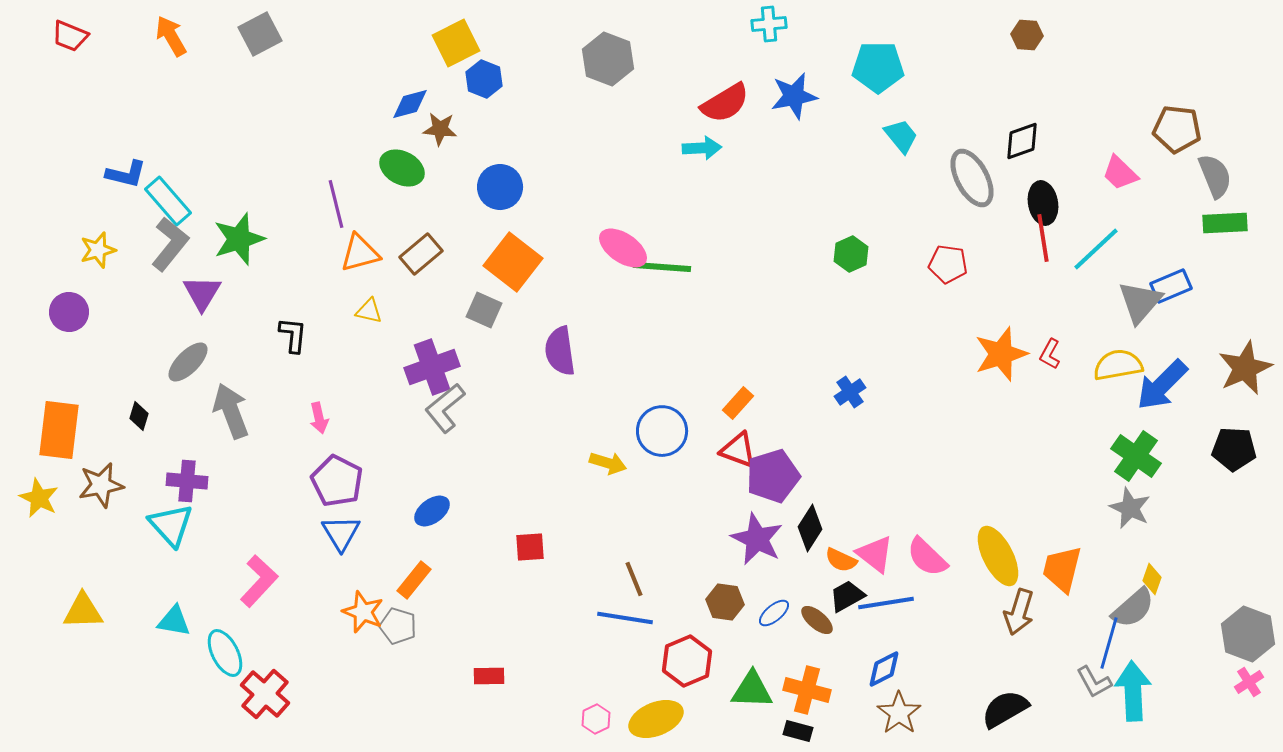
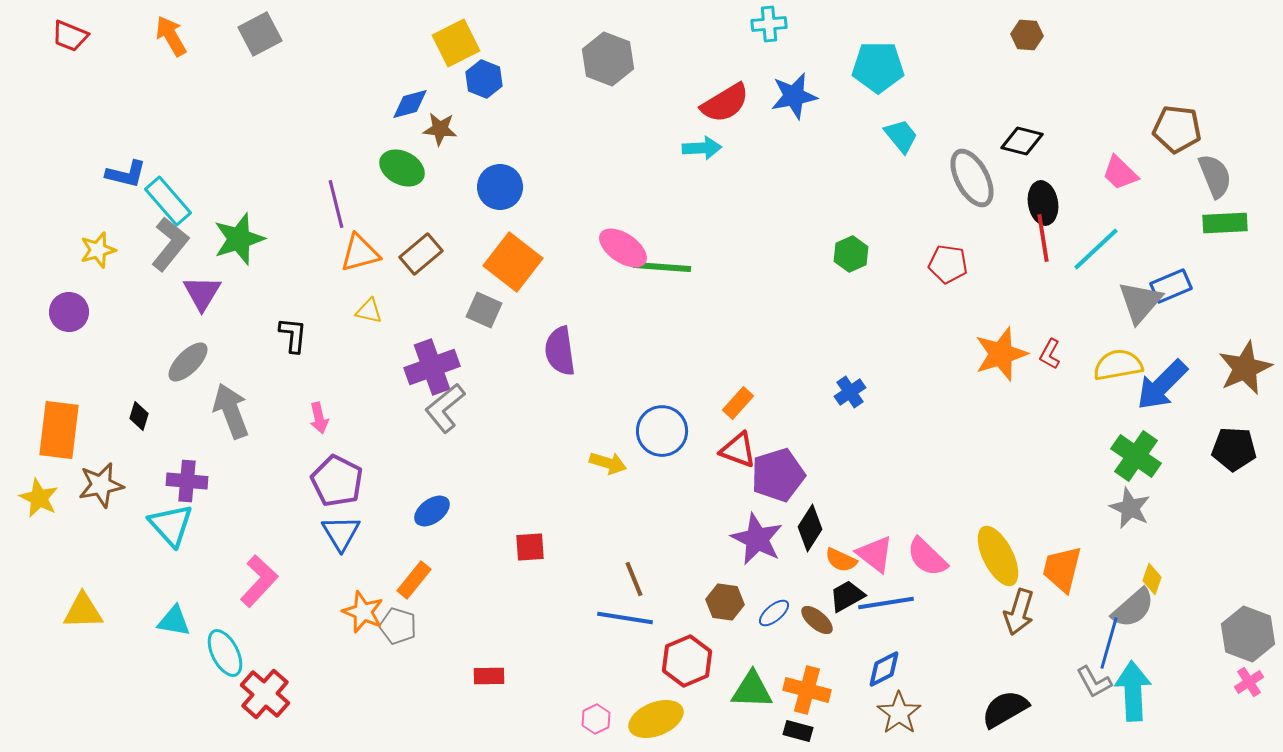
black diamond at (1022, 141): rotated 33 degrees clockwise
purple pentagon at (773, 476): moved 5 px right, 1 px up
